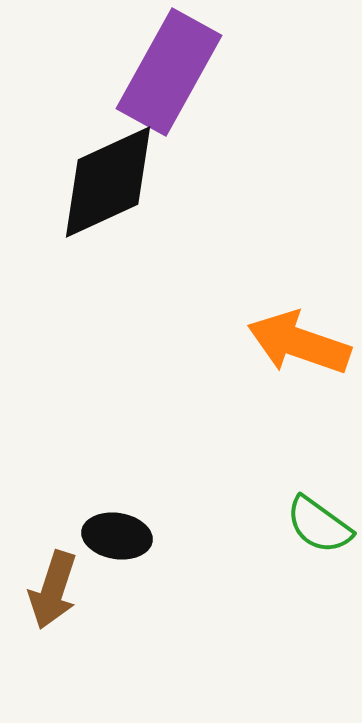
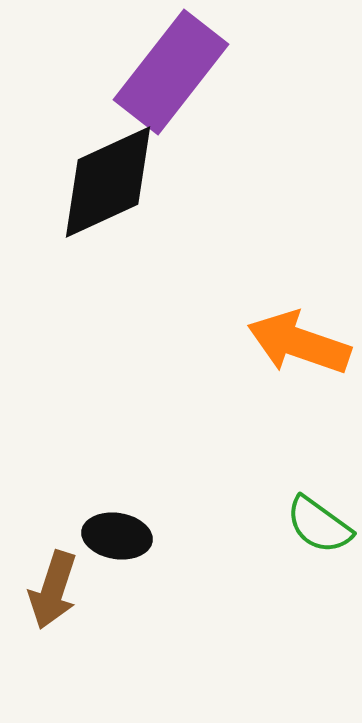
purple rectangle: moved 2 px right; rotated 9 degrees clockwise
